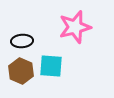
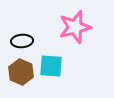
brown hexagon: moved 1 px down
